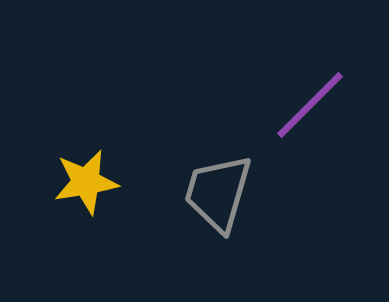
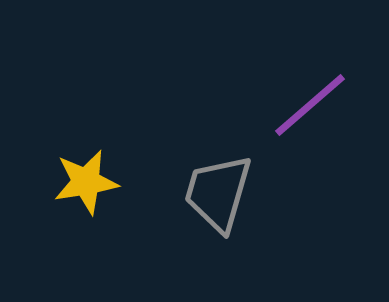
purple line: rotated 4 degrees clockwise
